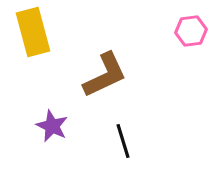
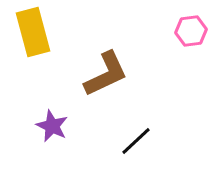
brown L-shape: moved 1 px right, 1 px up
black line: moved 13 px right; rotated 64 degrees clockwise
